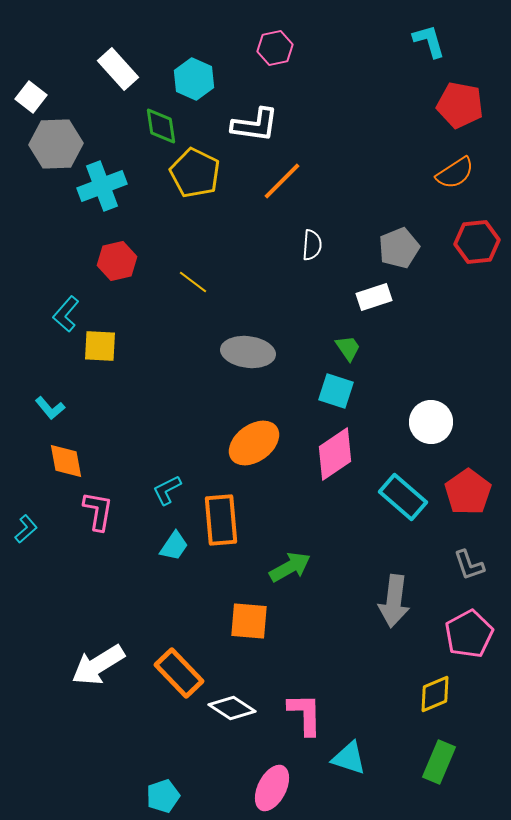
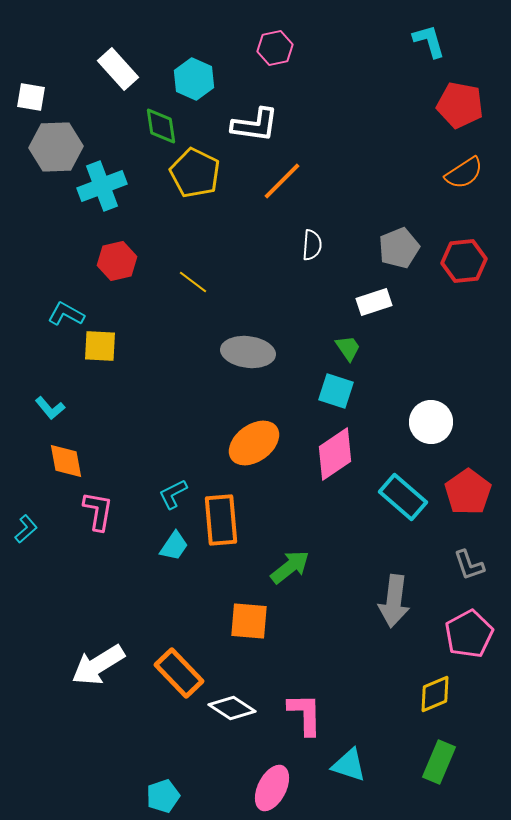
white square at (31, 97): rotated 28 degrees counterclockwise
gray hexagon at (56, 144): moved 3 px down
orange semicircle at (455, 173): moved 9 px right
red hexagon at (477, 242): moved 13 px left, 19 px down
white rectangle at (374, 297): moved 5 px down
cyan L-shape at (66, 314): rotated 78 degrees clockwise
cyan L-shape at (167, 490): moved 6 px right, 4 px down
green arrow at (290, 567): rotated 9 degrees counterclockwise
cyan triangle at (349, 758): moved 7 px down
